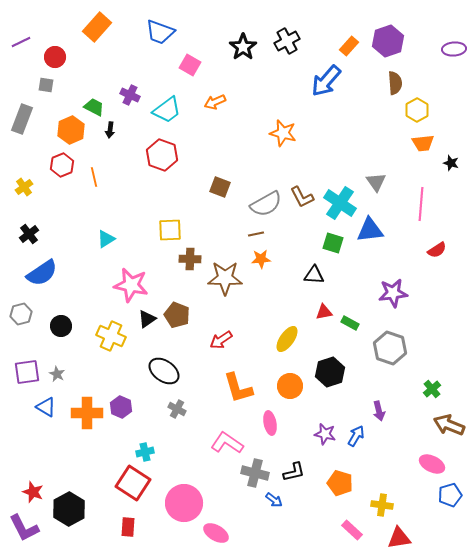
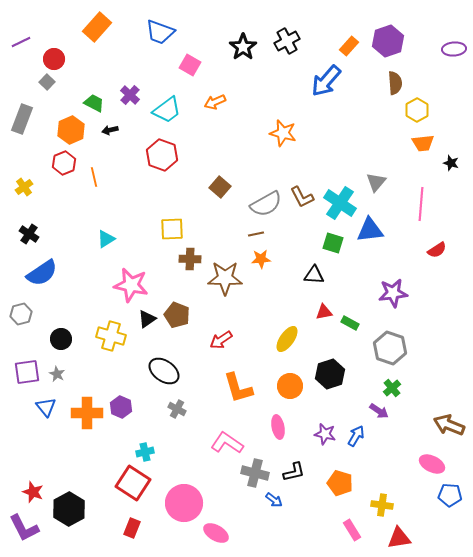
red circle at (55, 57): moved 1 px left, 2 px down
gray square at (46, 85): moved 1 px right, 3 px up; rotated 35 degrees clockwise
purple cross at (130, 95): rotated 18 degrees clockwise
green trapezoid at (94, 107): moved 4 px up
black arrow at (110, 130): rotated 70 degrees clockwise
red hexagon at (62, 165): moved 2 px right, 2 px up
gray triangle at (376, 182): rotated 15 degrees clockwise
brown square at (220, 187): rotated 20 degrees clockwise
yellow square at (170, 230): moved 2 px right, 1 px up
black cross at (29, 234): rotated 18 degrees counterclockwise
black circle at (61, 326): moved 13 px down
yellow cross at (111, 336): rotated 8 degrees counterclockwise
black hexagon at (330, 372): moved 2 px down
green cross at (432, 389): moved 40 px left, 1 px up
blue triangle at (46, 407): rotated 20 degrees clockwise
purple arrow at (379, 411): rotated 42 degrees counterclockwise
pink ellipse at (270, 423): moved 8 px right, 4 px down
blue pentagon at (450, 495): rotated 20 degrees clockwise
red rectangle at (128, 527): moved 4 px right, 1 px down; rotated 18 degrees clockwise
pink rectangle at (352, 530): rotated 15 degrees clockwise
